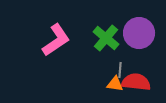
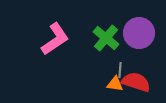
pink L-shape: moved 1 px left, 1 px up
red semicircle: rotated 12 degrees clockwise
